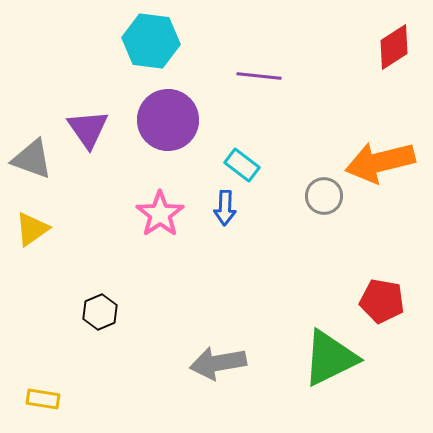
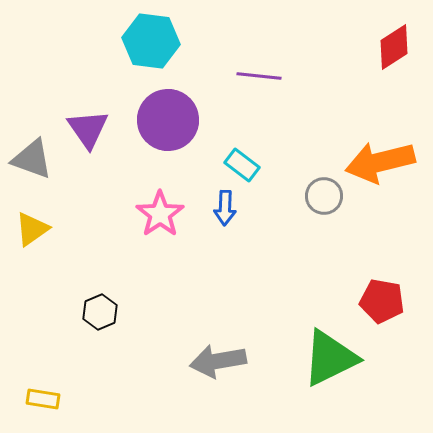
gray arrow: moved 2 px up
